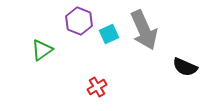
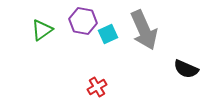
purple hexagon: moved 4 px right; rotated 12 degrees counterclockwise
cyan square: moved 1 px left
green triangle: moved 20 px up
black semicircle: moved 1 px right, 2 px down
